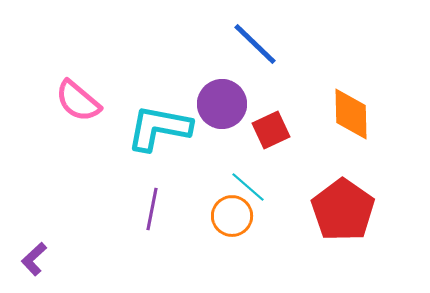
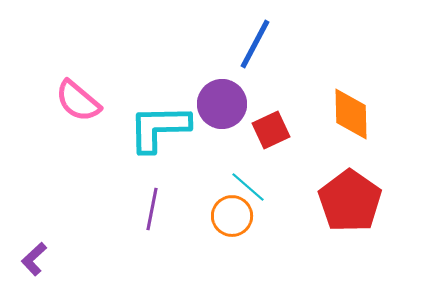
blue line: rotated 74 degrees clockwise
cyan L-shape: rotated 12 degrees counterclockwise
red pentagon: moved 7 px right, 9 px up
